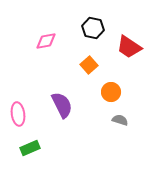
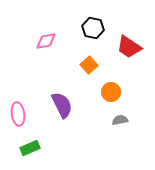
gray semicircle: rotated 28 degrees counterclockwise
